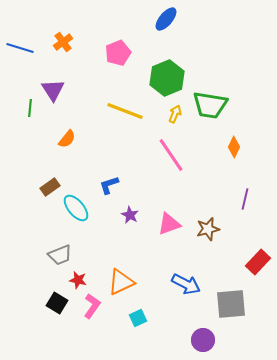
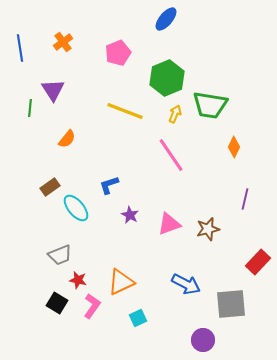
blue line: rotated 64 degrees clockwise
